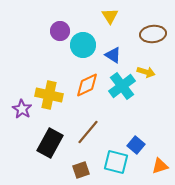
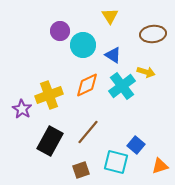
yellow cross: rotated 32 degrees counterclockwise
black rectangle: moved 2 px up
